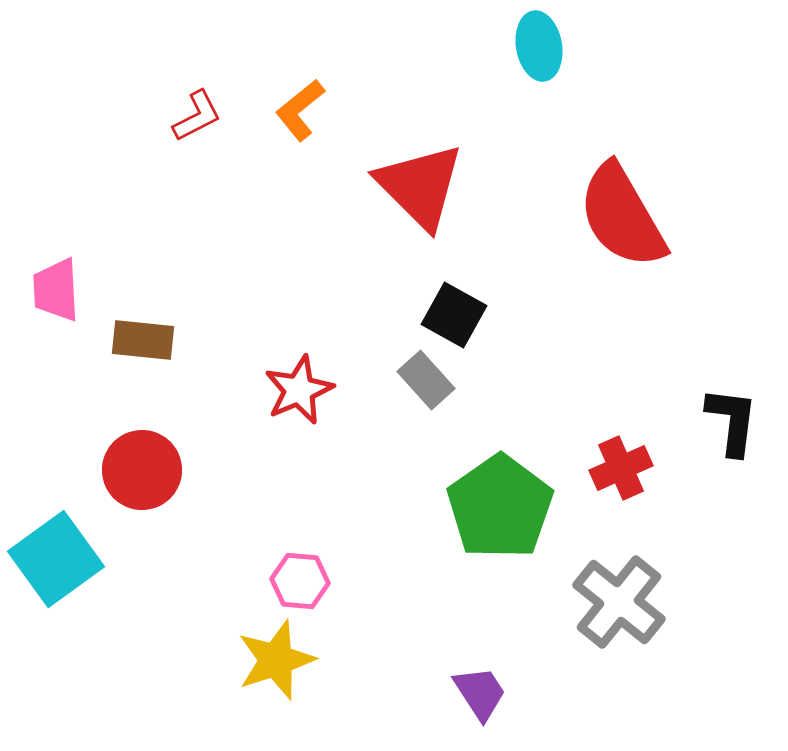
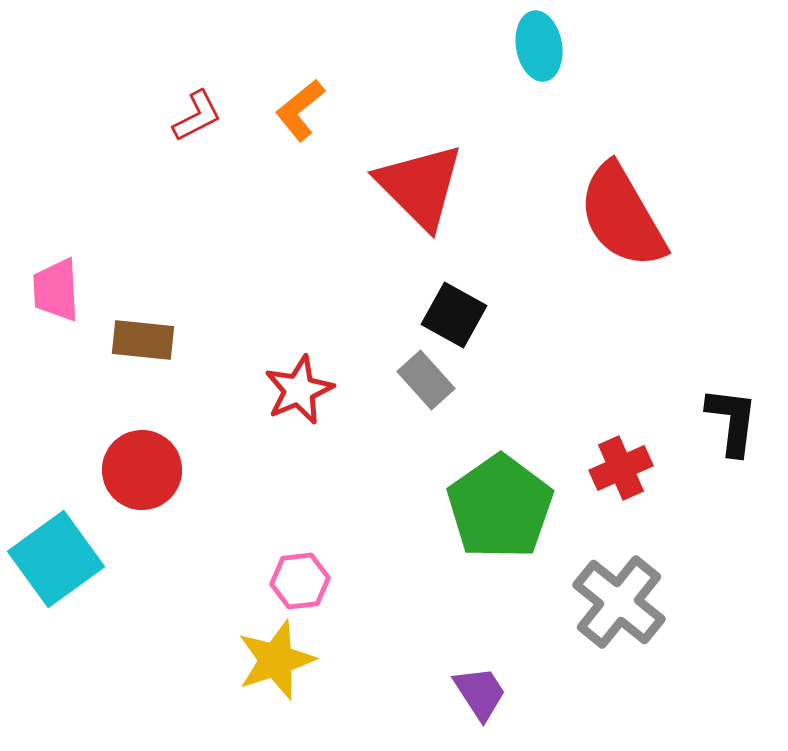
pink hexagon: rotated 12 degrees counterclockwise
